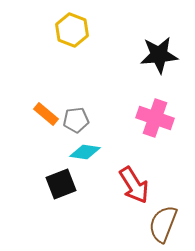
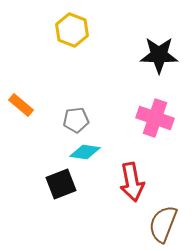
black star: rotated 6 degrees clockwise
orange rectangle: moved 25 px left, 9 px up
red arrow: moved 2 px left, 3 px up; rotated 21 degrees clockwise
